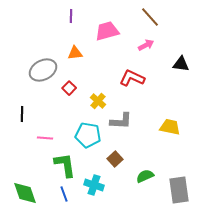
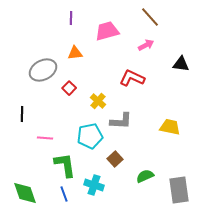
purple line: moved 2 px down
cyan pentagon: moved 2 px right, 1 px down; rotated 20 degrees counterclockwise
